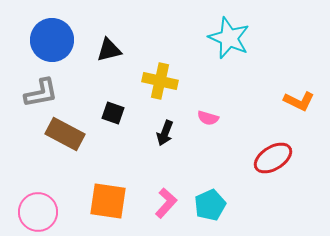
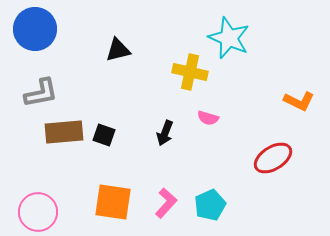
blue circle: moved 17 px left, 11 px up
black triangle: moved 9 px right
yellow cross: moved 30 px right, 9 px up
black square: moved 9 px left, 22 px down
brown rectangle: moved 1 px left, 2 px up; rotated 33 degrees counterclockwise
orange square: moved 5 px right, 1 px down
